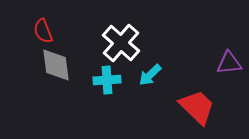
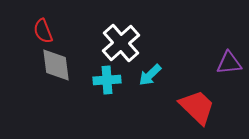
white cross: rotated 6 degrees clockwise
